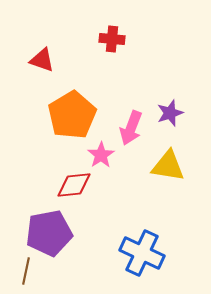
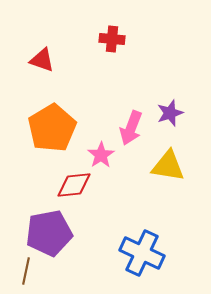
orange pentagon: moved 20 px left, 13 px down
